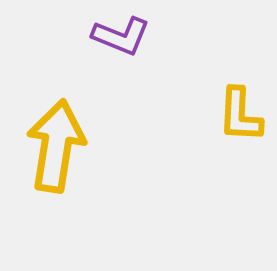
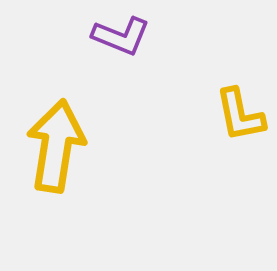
yellow L-shape: rotated 14 degrees counterclockwise
